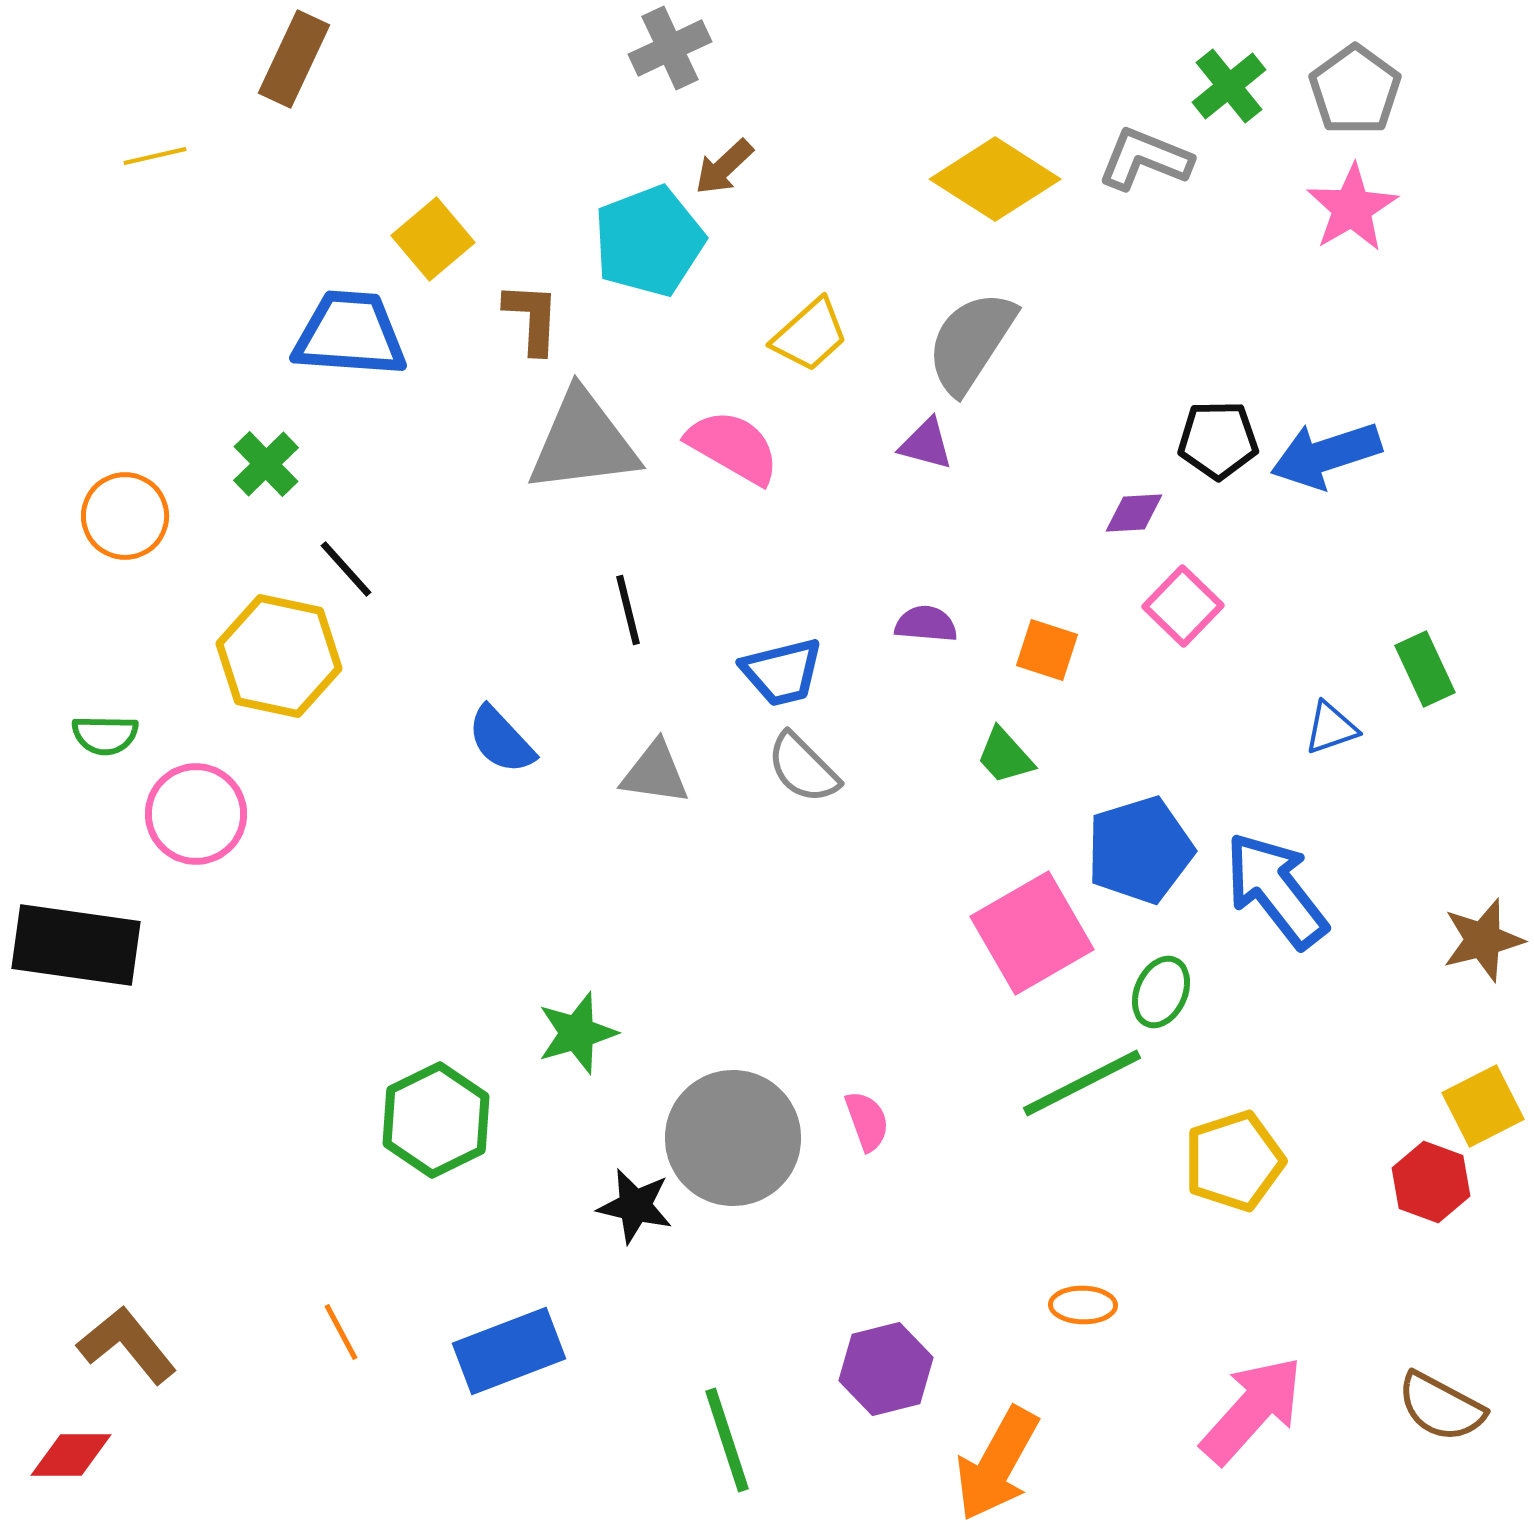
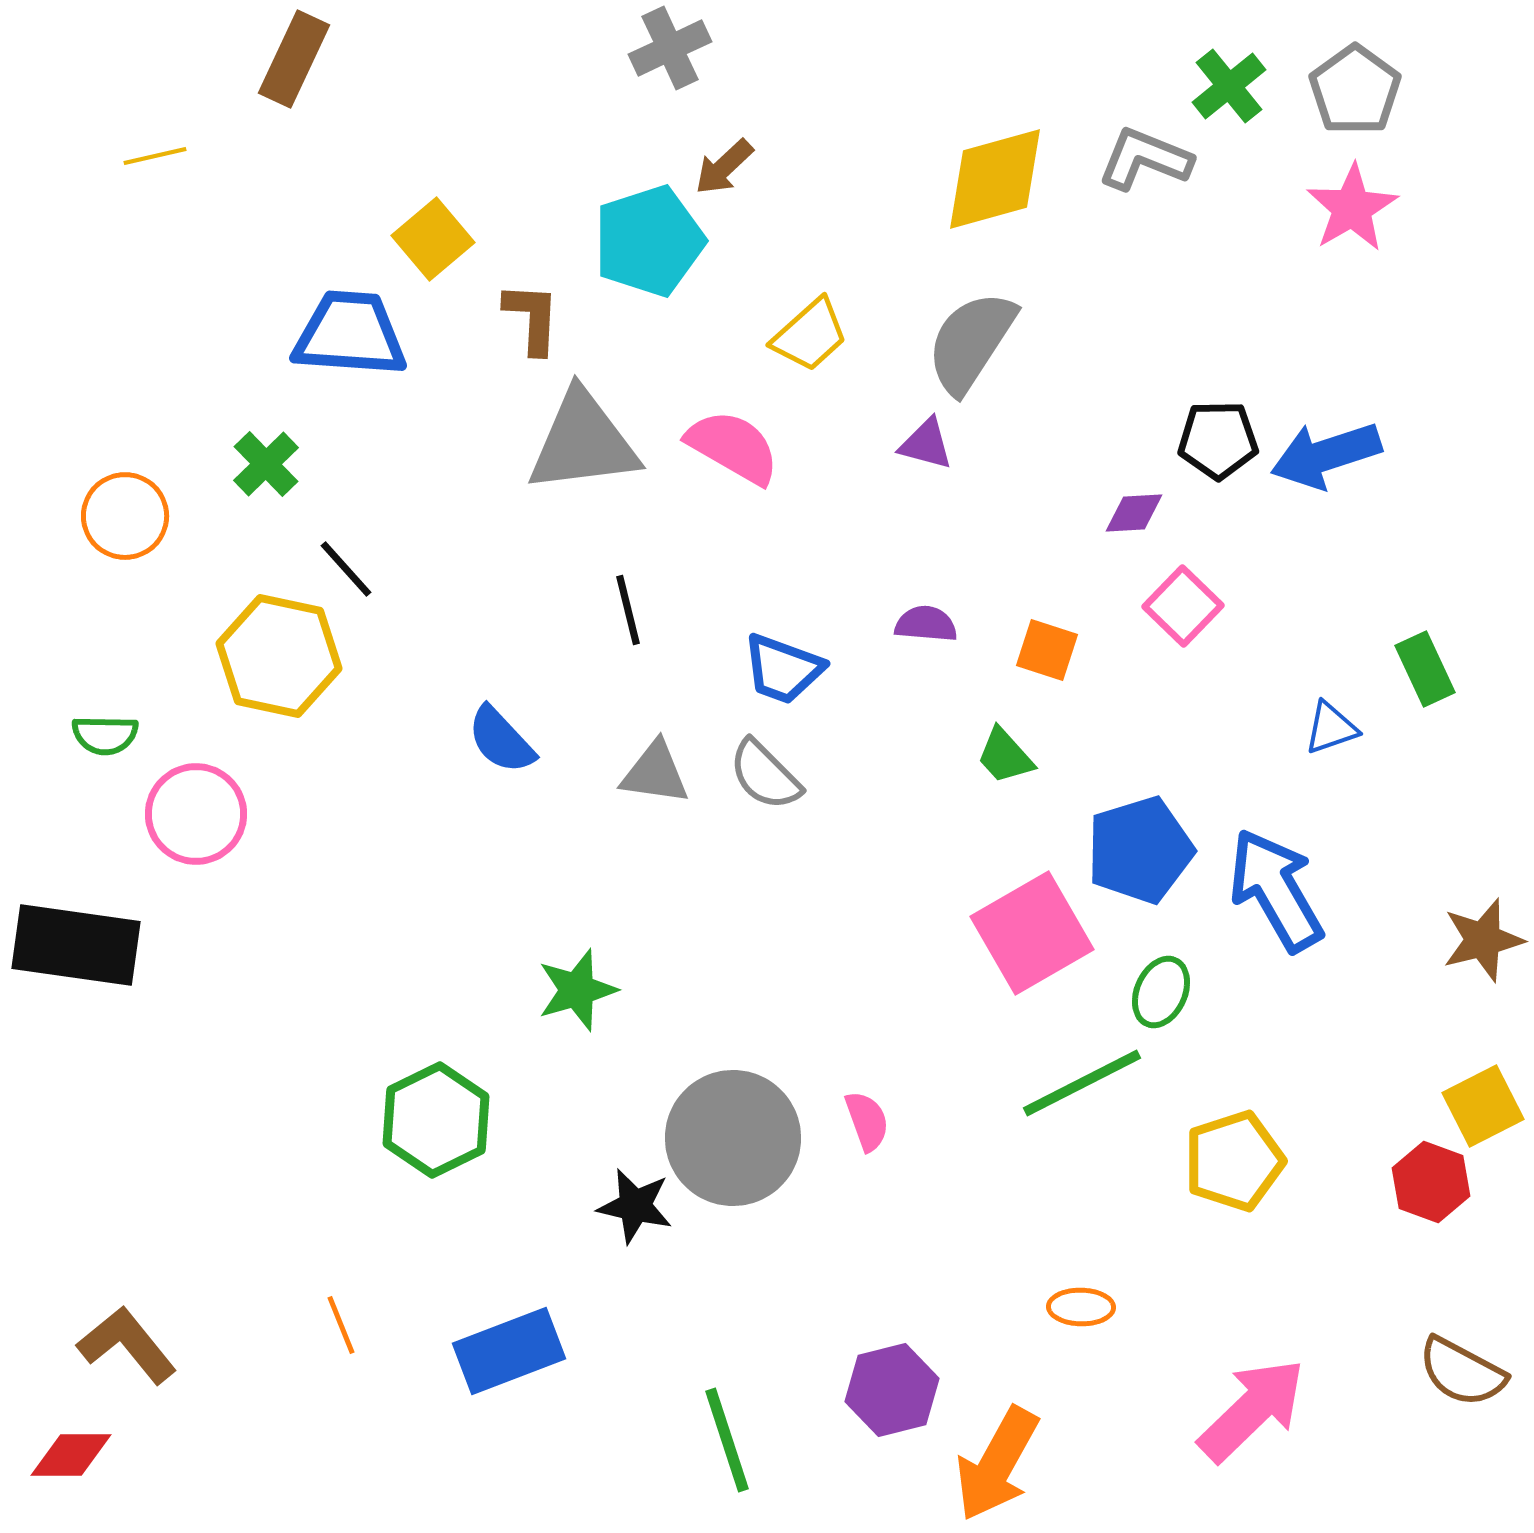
yellow diamond at (995, 179): rotated 48 degrees counterclockwise
cyan pentagon at (649, 241): rotated 3 degrees clockwise
blue trapezoid at (782, 672): moved 1 px right, 3 px up; rotated 34 degrees clockwise
gray semicircle at (803, 768): moved 38 px left, 7 px down
blue arrow at (1276, 890): rotated 8 degrees clockwise
green star at (577, 1033): moved 43 px up
orange ellipse at (1083, 1305): moved 2 px left, 2 px down
orange line at (341, 1332): moved 7 px up; rotated 6 degrees clockwise
purple hexagon at (886, 1369): moved 6 px right, 21 px down
brown semicircle at (1441, 1407): moved 21 px right, 35 px up
pink arrow at (1252, 1410): rotated 4 degrees clockwise
